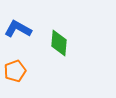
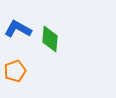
green diamond: moved 9 px left, 4 px up
